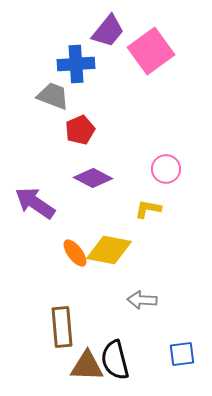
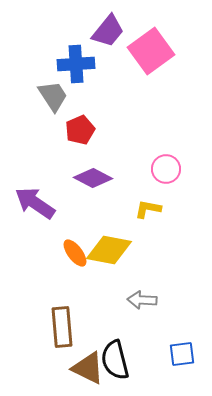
gray trapezoid: rotated 36 degrees clockwise
brown triangle: moved 1 px right, 2 px down; rotated 24 degrees clockwise
